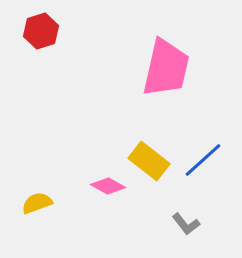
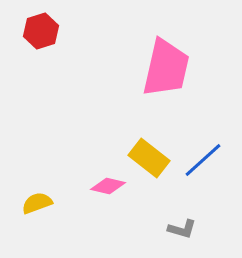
yellow rectangle: moved 3 px up
pink diamond: rotated 16 degrees counterclockwise
gray L-shape: moved 4 px left, 5 px down; rotated 36 degrees counterclockwise
